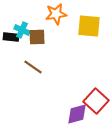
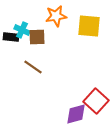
orange star: moved 2 px down
purple diamond: moved 1 px left
